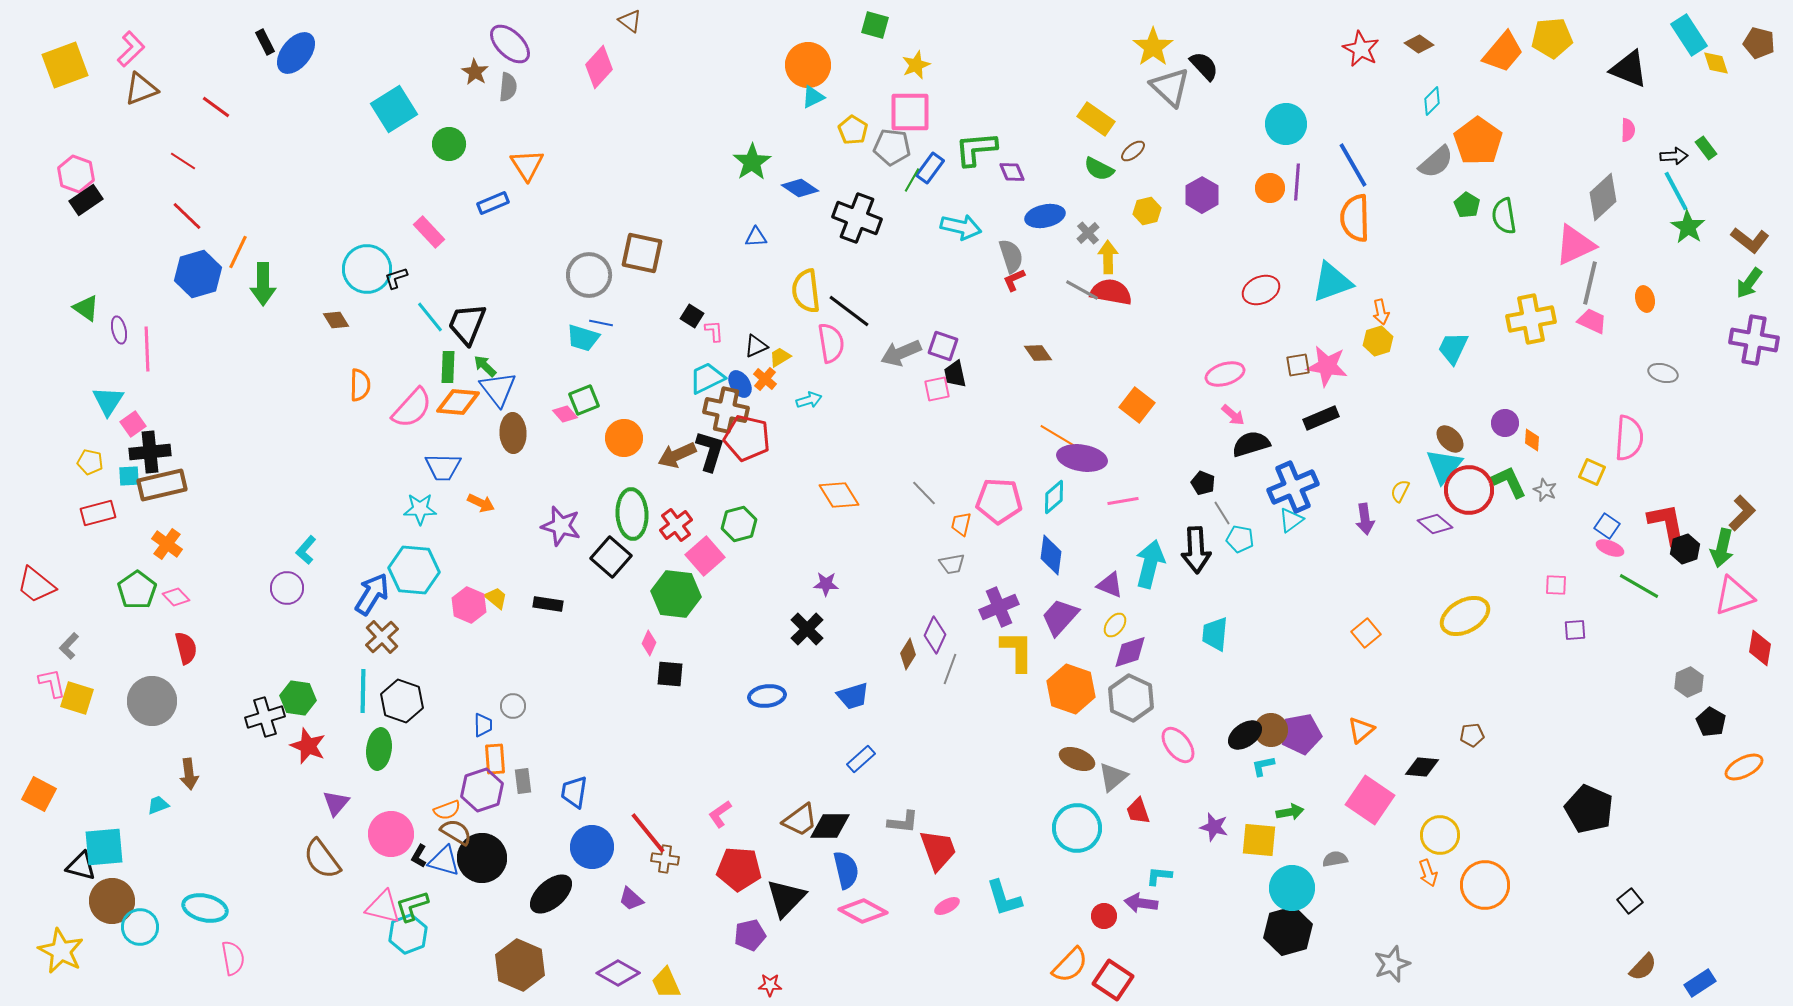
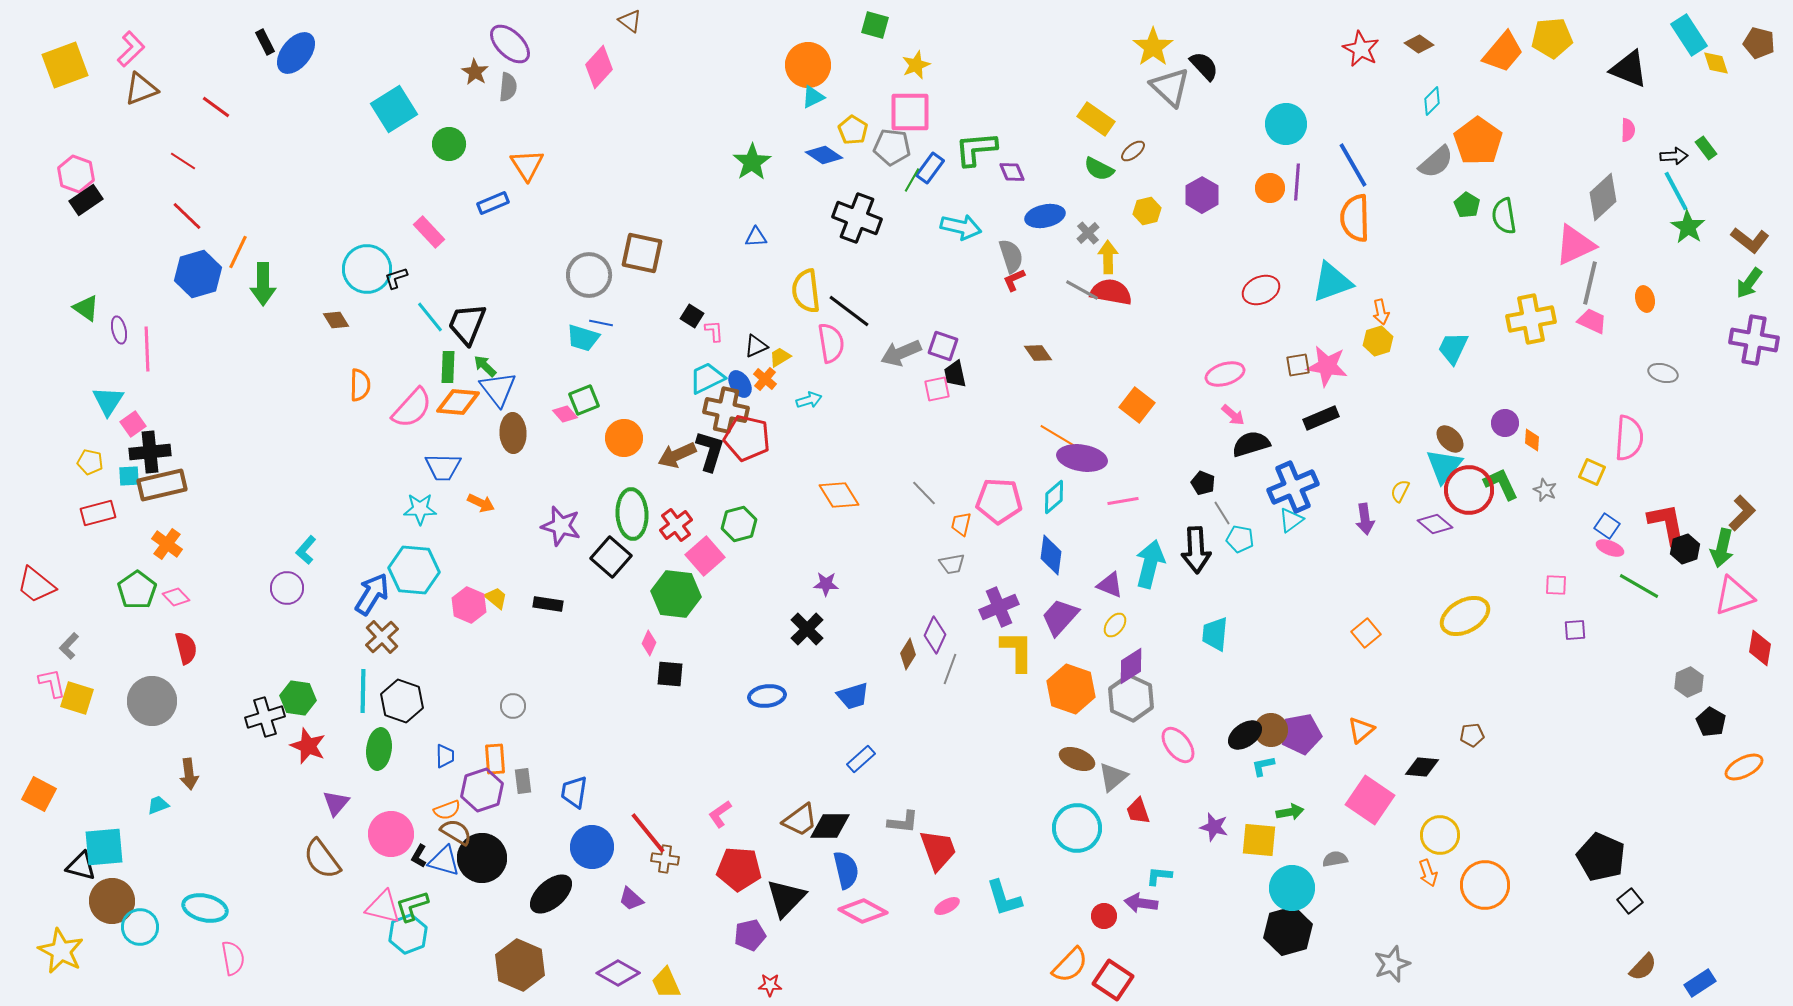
blue diamond at (800, 188): moved 24 px right, 33 px up
green L-shape at (1509, 482): moved 8 px left, 2 px down
purple diamond at (1130, 652): moved 1 px right, 14 px down; rotated 15 degrees counterclockwise
blue trapezoid at (483, 725): moved 38 px left, 31 px down
black pentagon at (1589, 809): moved 12 px right, 48 px down
